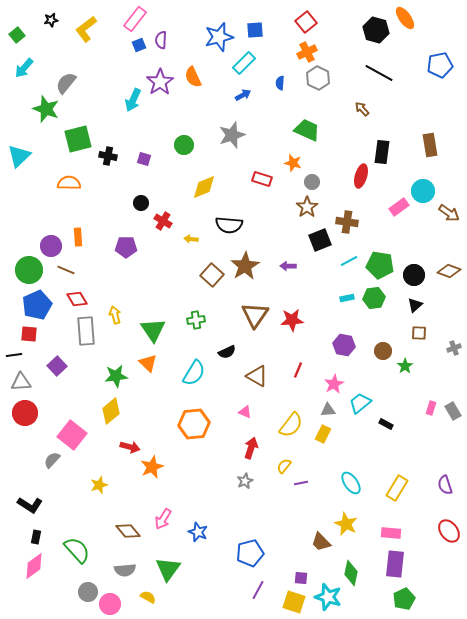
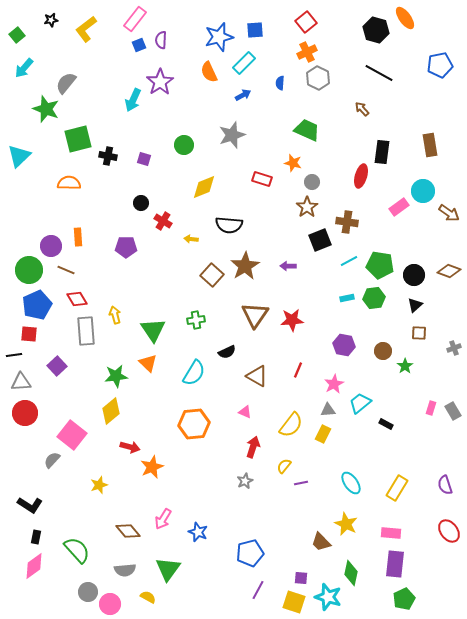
orange semicircle at (193, 77): moved 16 px right, 5 px up
red arrow at (251, 448): moved 2 px right, 1 px up
